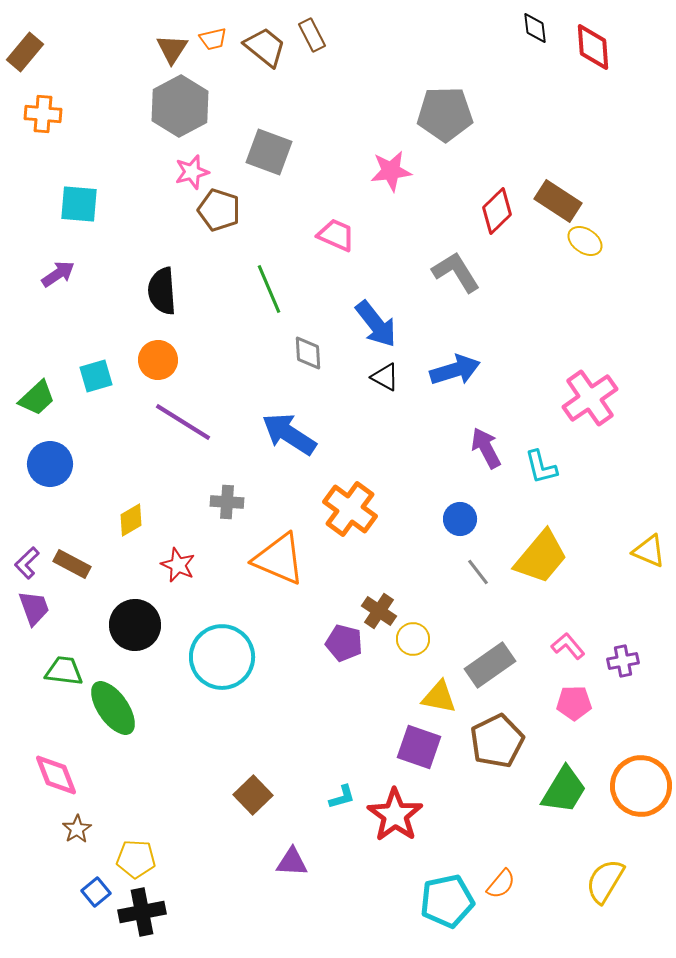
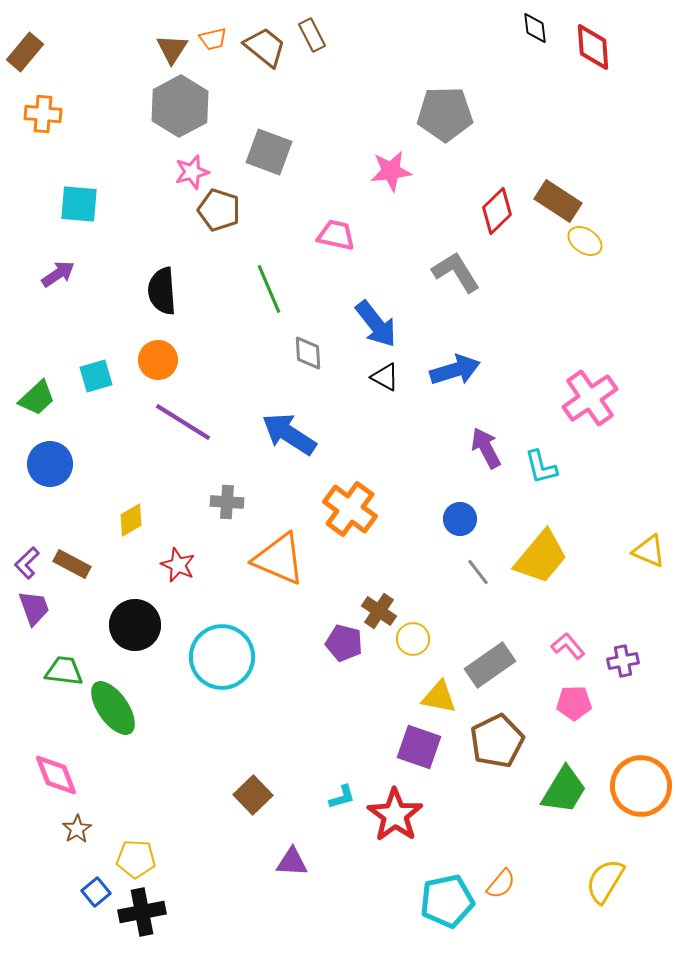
pink trapezoid at (336, 235): rotated 12 degrees counterclockwise
